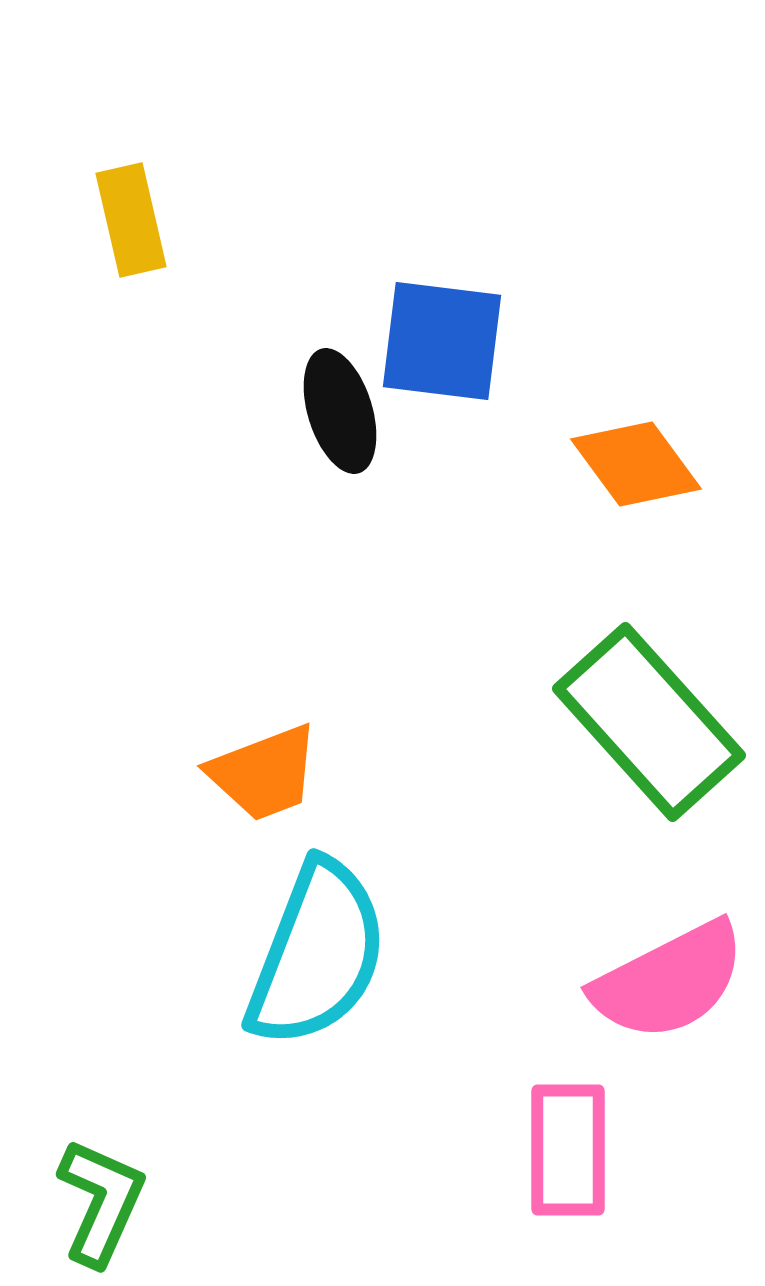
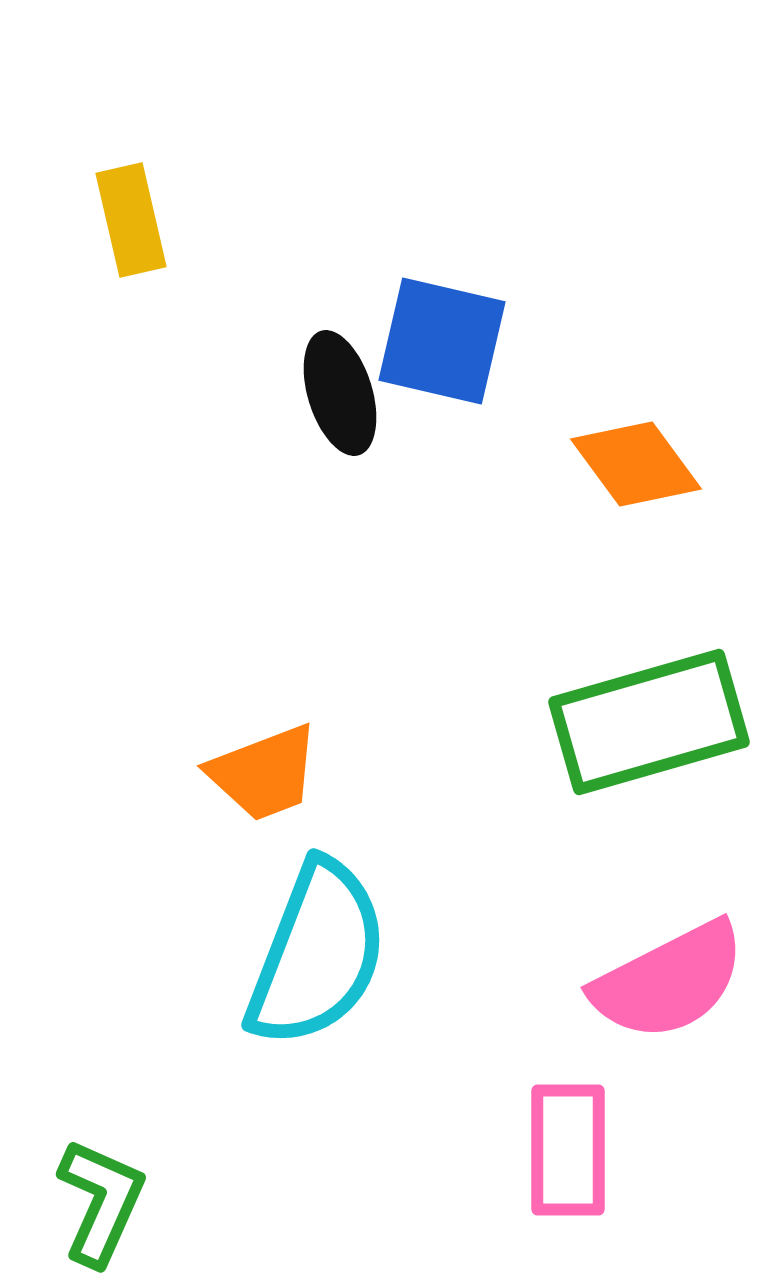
blue square: rotated 6 degrees clockwise
black ellipse: moved 18 px up
green rectangle: rotated 64 degrees counterclockwise
